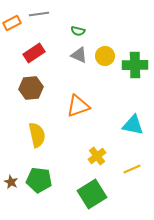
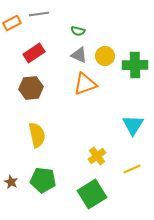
orange triangle: moved 7 px right, 22 px up
cyan triangle: rotated 50 degrees clockwise
green pentagon: moved 4 px right
